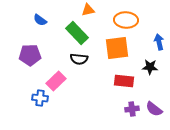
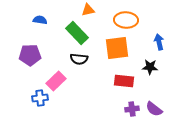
blue semicircle: rotated 152 degrees clockwise
blue cross: rotated 14 degrees counterclockwise
